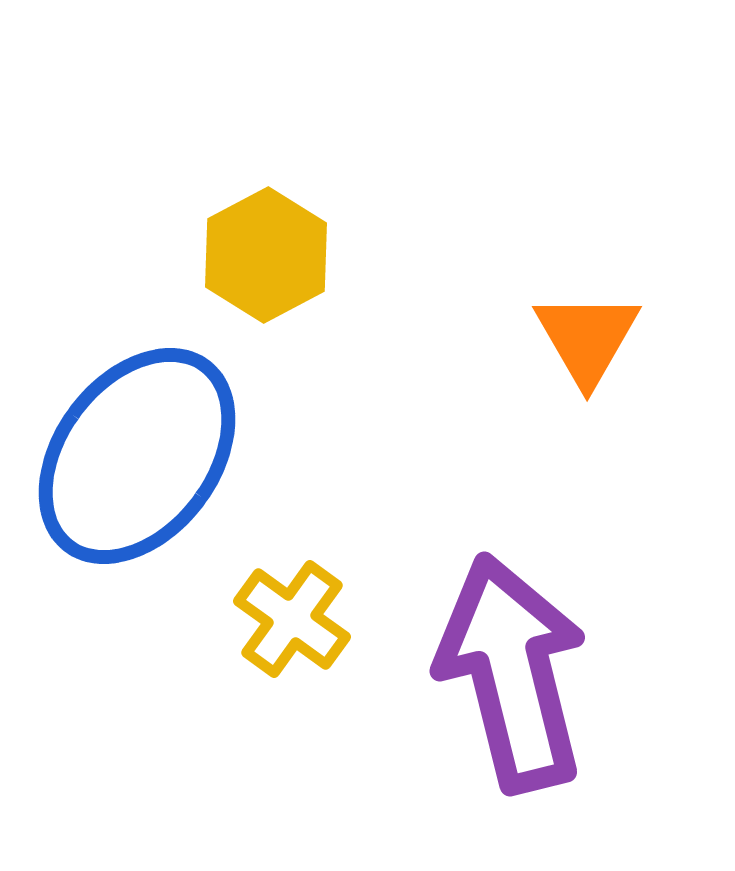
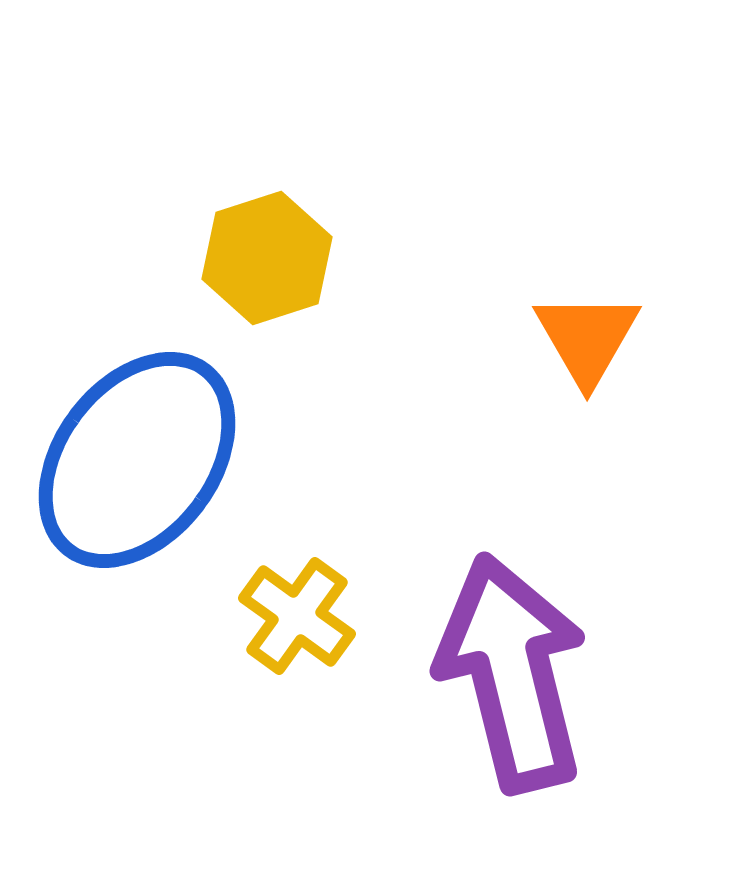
yellow hexagon: moved 1 px right, 3 px down; rotated 10 degrees clockwise
blue ellipse: moved 4 px down
yellow cross: moved 5 px right, 3 px up
